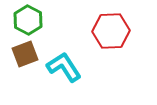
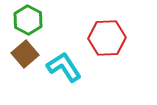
red hexagon: moved 4 px left, 7 px down
brown square: rotated 20 degrees counterclockwise
